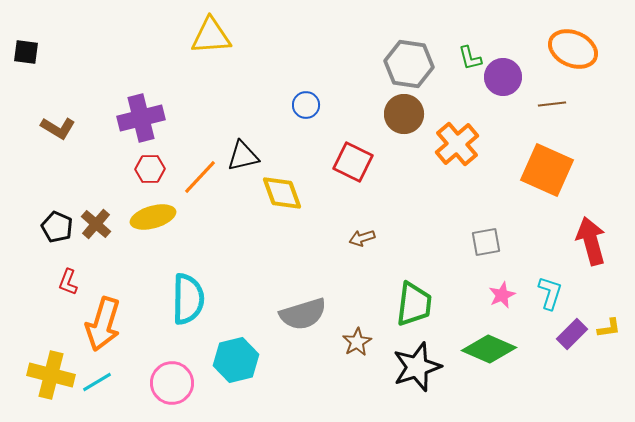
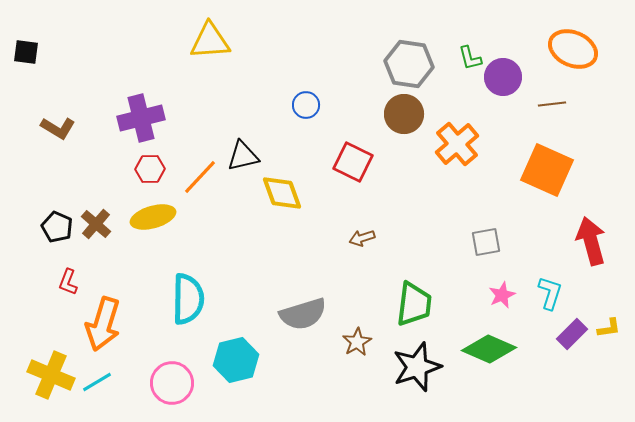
yellow triangle: moved 1 px left, 5 px down
yellow cross: rotated 9 degrees clockwise
